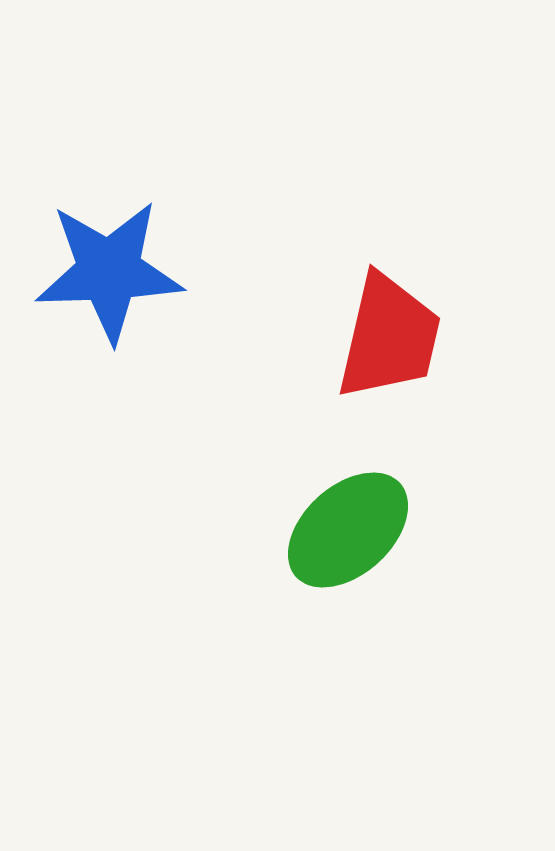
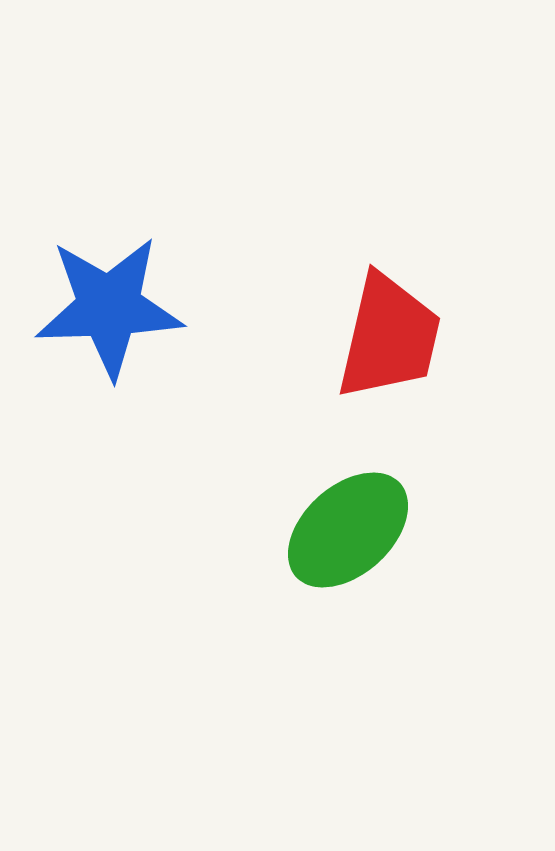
blue star: moved 36 px down
